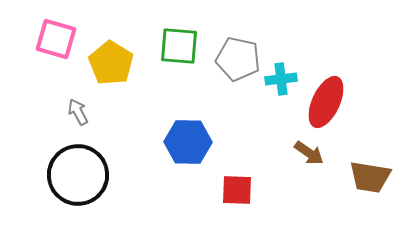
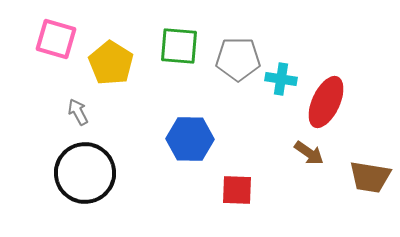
gray pentagon: rotated 12 degrees counterclockwise
cyan cross: rotated 16 degrees clockwise
blue hexagon: moved 2 px right, 3 px up
black circle: moved 7 px right, 2 px up
